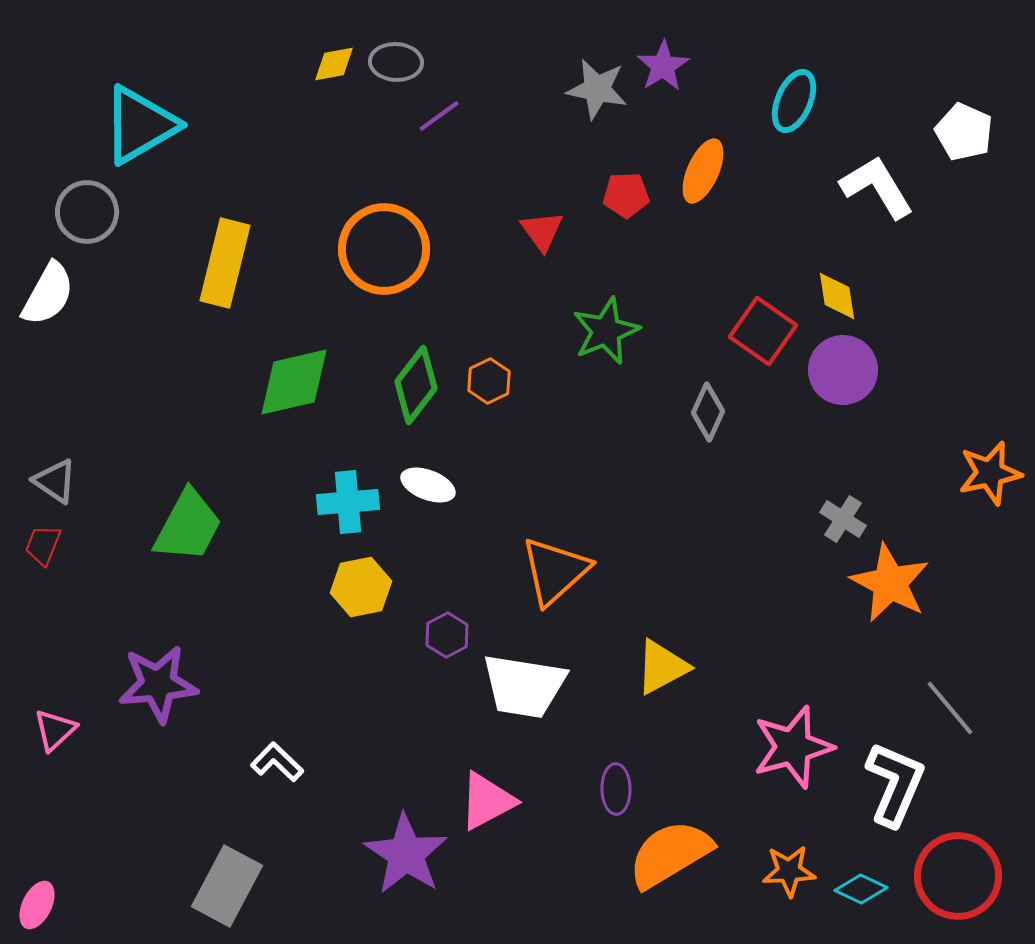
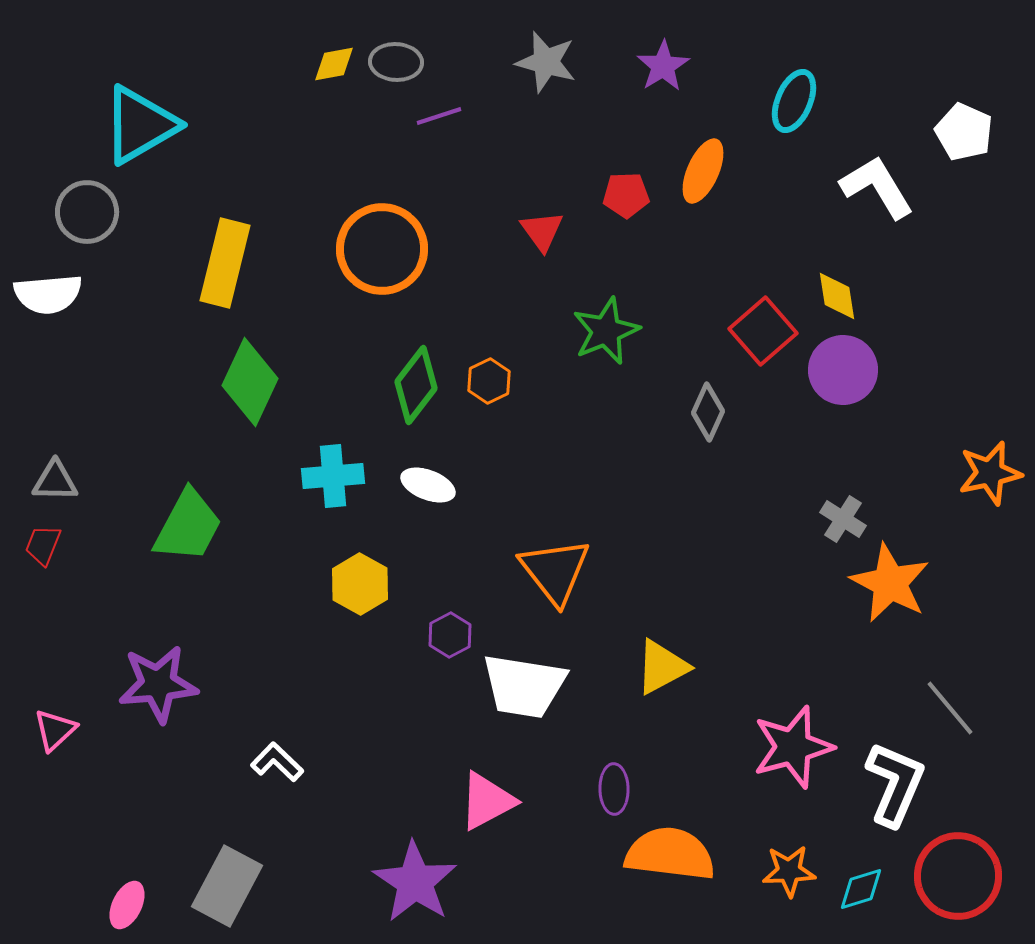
gray star at (597, 89): moved 51 px left, 27 px up; rotated 4 degrees clockwise
purple line at (439, 116): rotated 18 degrees clockwise
orange circle at (384, 249): moved 2 px left
white semicircle at (48, 294): rotated 56 degrees clockwise
red square at (763, 331): rotated 14 degrees clockwise
green diamond at (294, 382): moved 44 px left; rotated 52 degrees counterclockwise
gray triangle at (55, 481): rotated 33 degrees counterclockwise
cyan cross at (348, 502): moved 15 px left, 26 px up
orange triangle at (555, 571): rotated 26 degrees counterclockwise
yellow hexagon at (361, 587): moved 1 px left, 3 px up; rotated 20 degrees counterclockwise
purple hexagon at (447, 635): moved 3 px right
purple ellipse at (616, 789): moved 2 px left
purple star at (406, 854): moved 9 px right, 28 px down
orange semicircle at (670, 854): rotated 38 degrees clockwise
cyan diamond at (861, 889): rotated 42 degrees counterclockwise
pink ellipse at (37, 905): moved 90 px right
